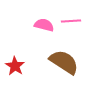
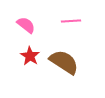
pink semicircle: moved 18 px left; rotated 24 degrees clockwise
red star: moved 15 px right, 10 px up
